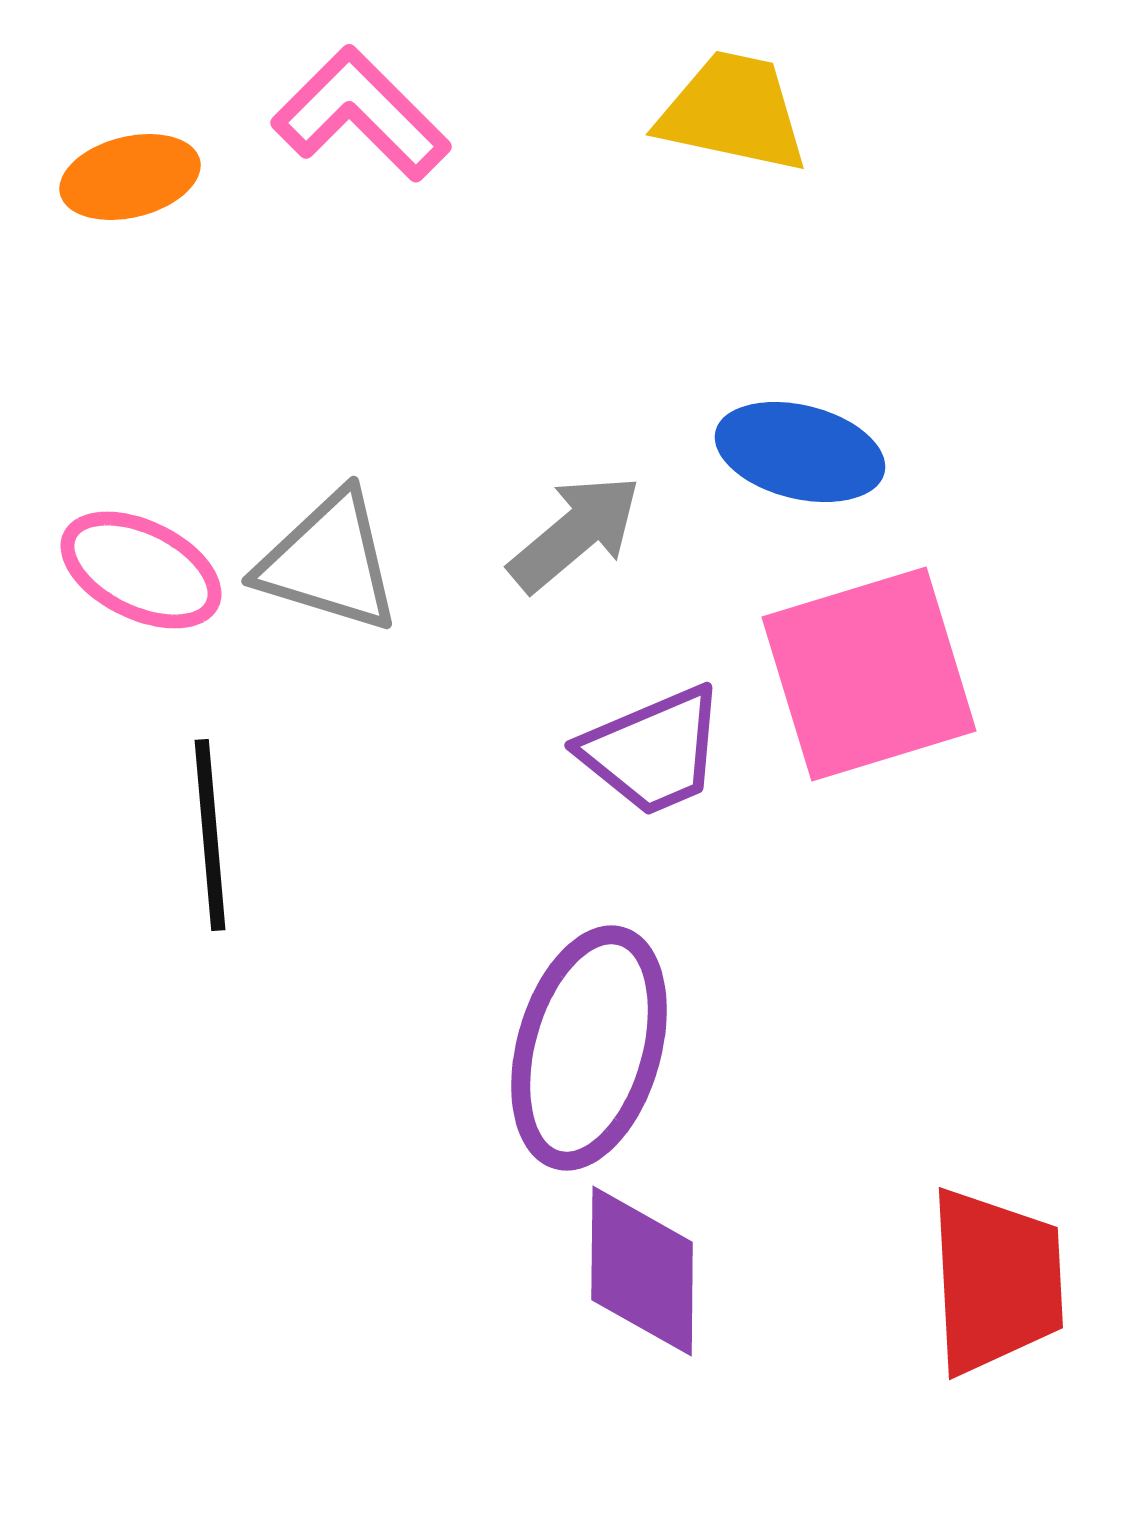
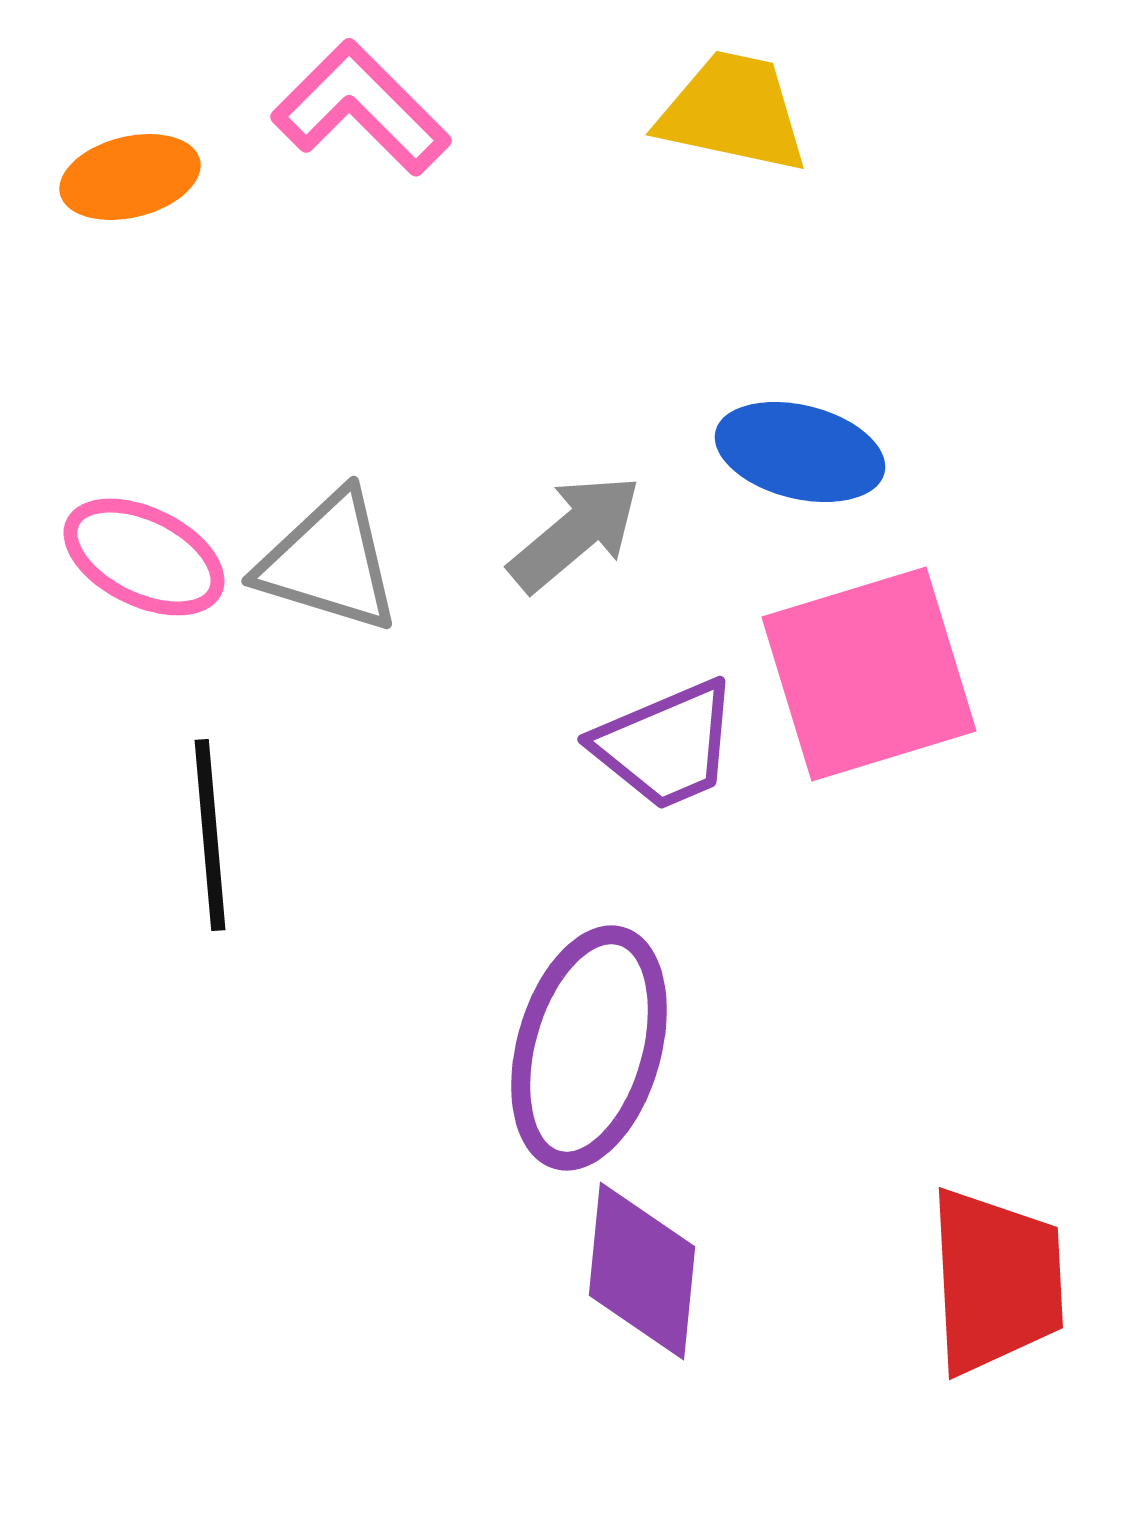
pink L-shape: moved 6 px up
pink ellipse: moved 3 px right, 13 px up
purple trapezoid: moved 13 px right, 6 px up
purple diamond: rotated 5 degrees clockwise
